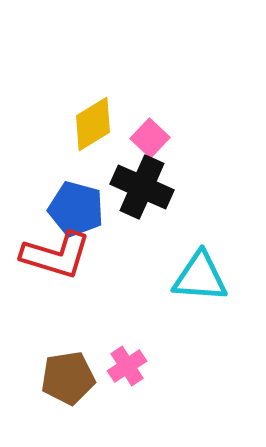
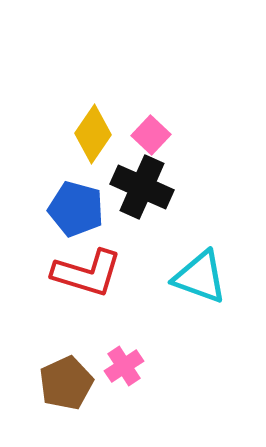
yellow diamond: moved 10 px down; rotated 24 degrees counterclockwise
pink square: moved 1 px right, 3 px up
red L-shape: moved 31 px right, 18 px down
cyan triangle: rotated 16 degrees clockwise
pink cross: moved 3 px left
brown pentagon: moved 2 px left, 5 px down; rotated 16 degrees counterclockwise
